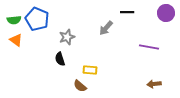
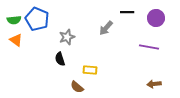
purple circle: moved 10 px left, 5 px down
brown semicircle: moved 3 px left, 1 px down
